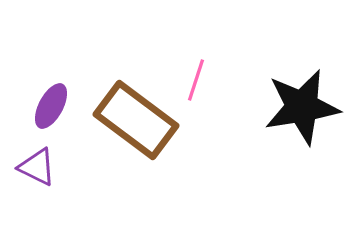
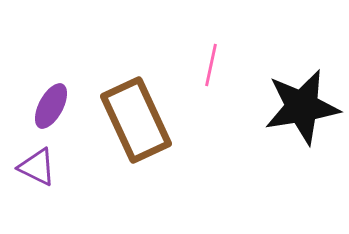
pink line: moved 15 px right, 15 px up; rotated 6 degrees counterclockwise
brown rectangle: rotated 28 degrees clockwise
